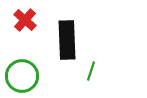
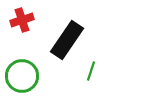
red cross: moved 3 px left; rotated 30 degrees clockwise
black rectangle: rotated 36 degrees clockwise
